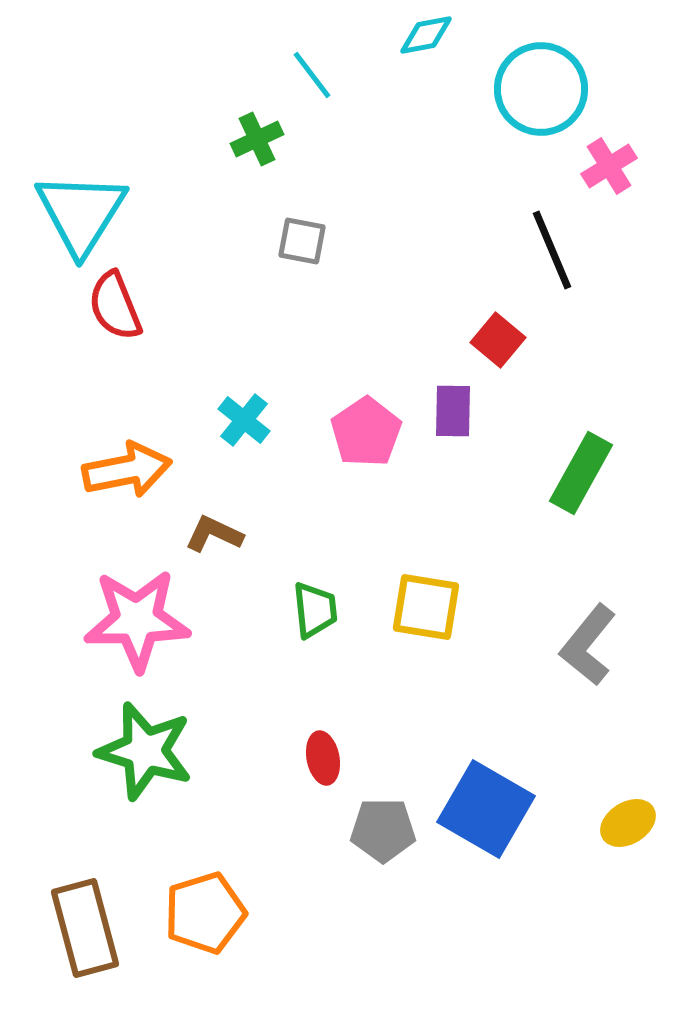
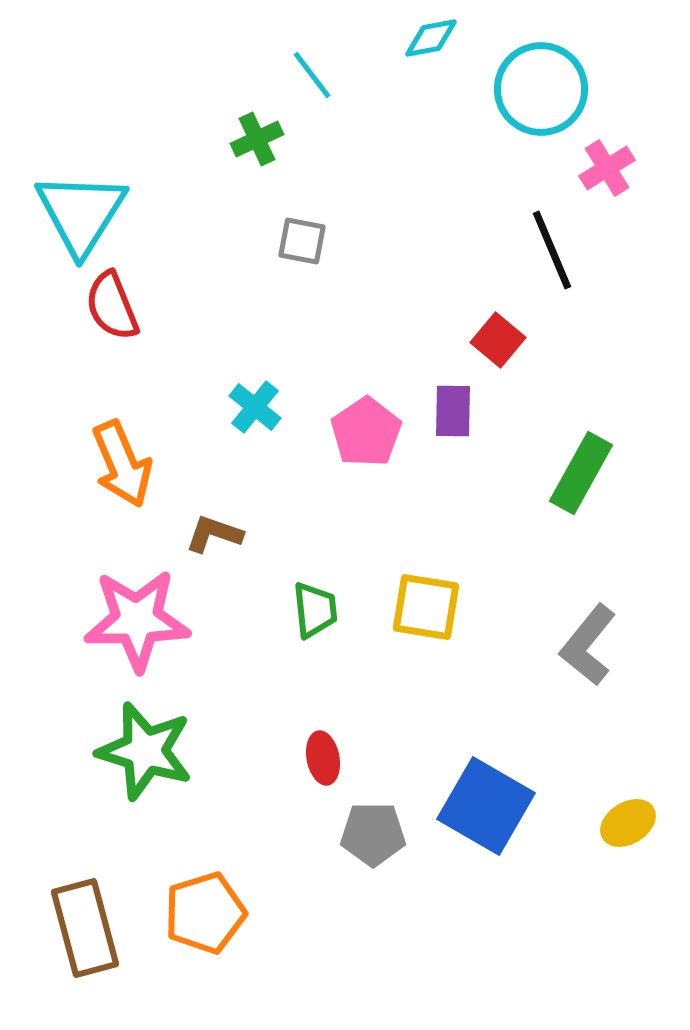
cyan diamond: moved 5 px right, 3 px down
pink cross: moved 2 px left, 2 px down
red semicircle: moved 3 px left
cyan cross: moved 11 px right, 13 px up
orange arrow: moved 5 px left, 6 px up; rotated 78 degrees clockwise
brown L-shape: rotated 6 degrees counterclockwise
blue square: moved 3 px up
gray pentagon: moved 10 px left, 4 px down
